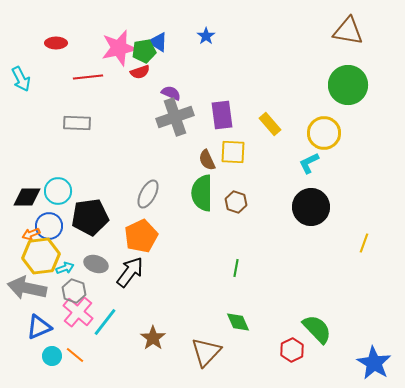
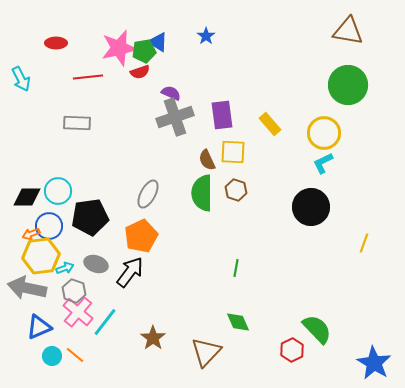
cyan L-shape at (309, 163): moved 14 px right
brown hexagon at (236, 202): moved 12 px up
